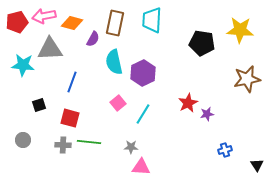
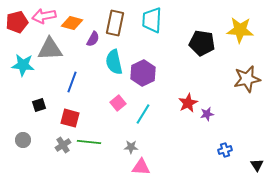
gray cross: rotated 35 degrees counterclockwise
